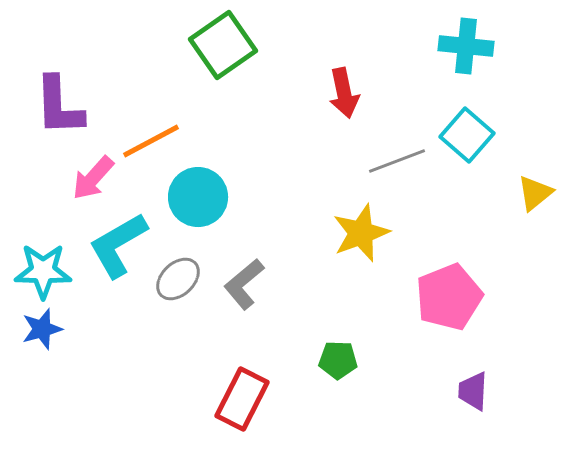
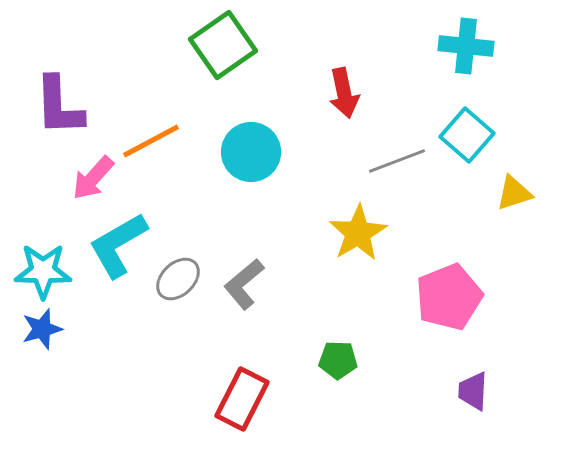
yellow triangle: moved 21 px left; rotated 21 degrees clockwise
cyan circle: moved 53 px right, 45 px up
yellow star: moved 3 px left; rotated 10 degrees counterclockwise
